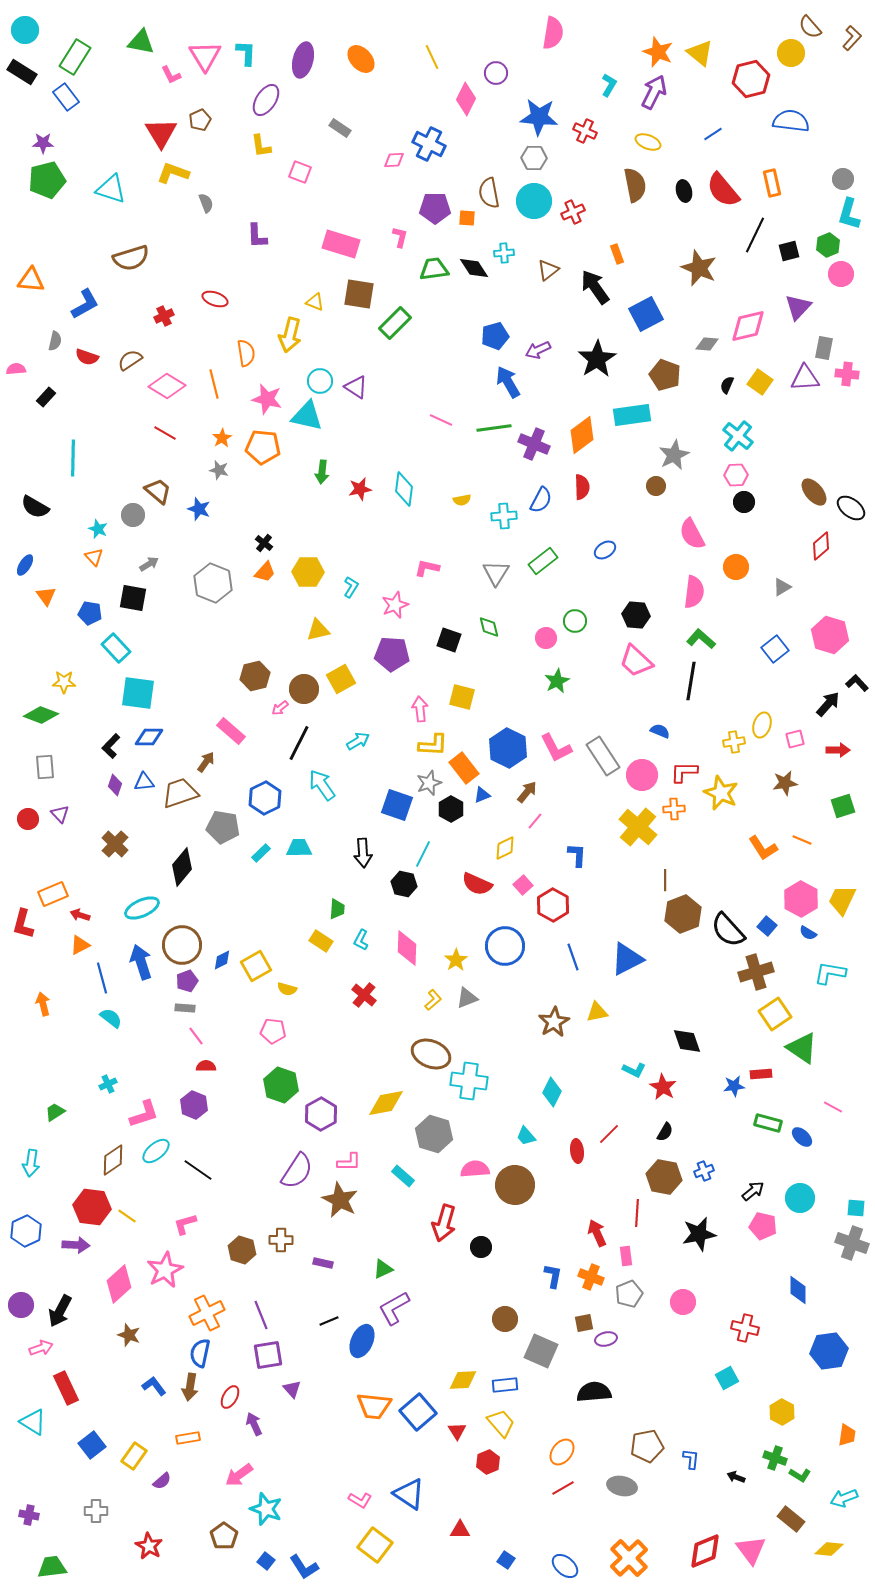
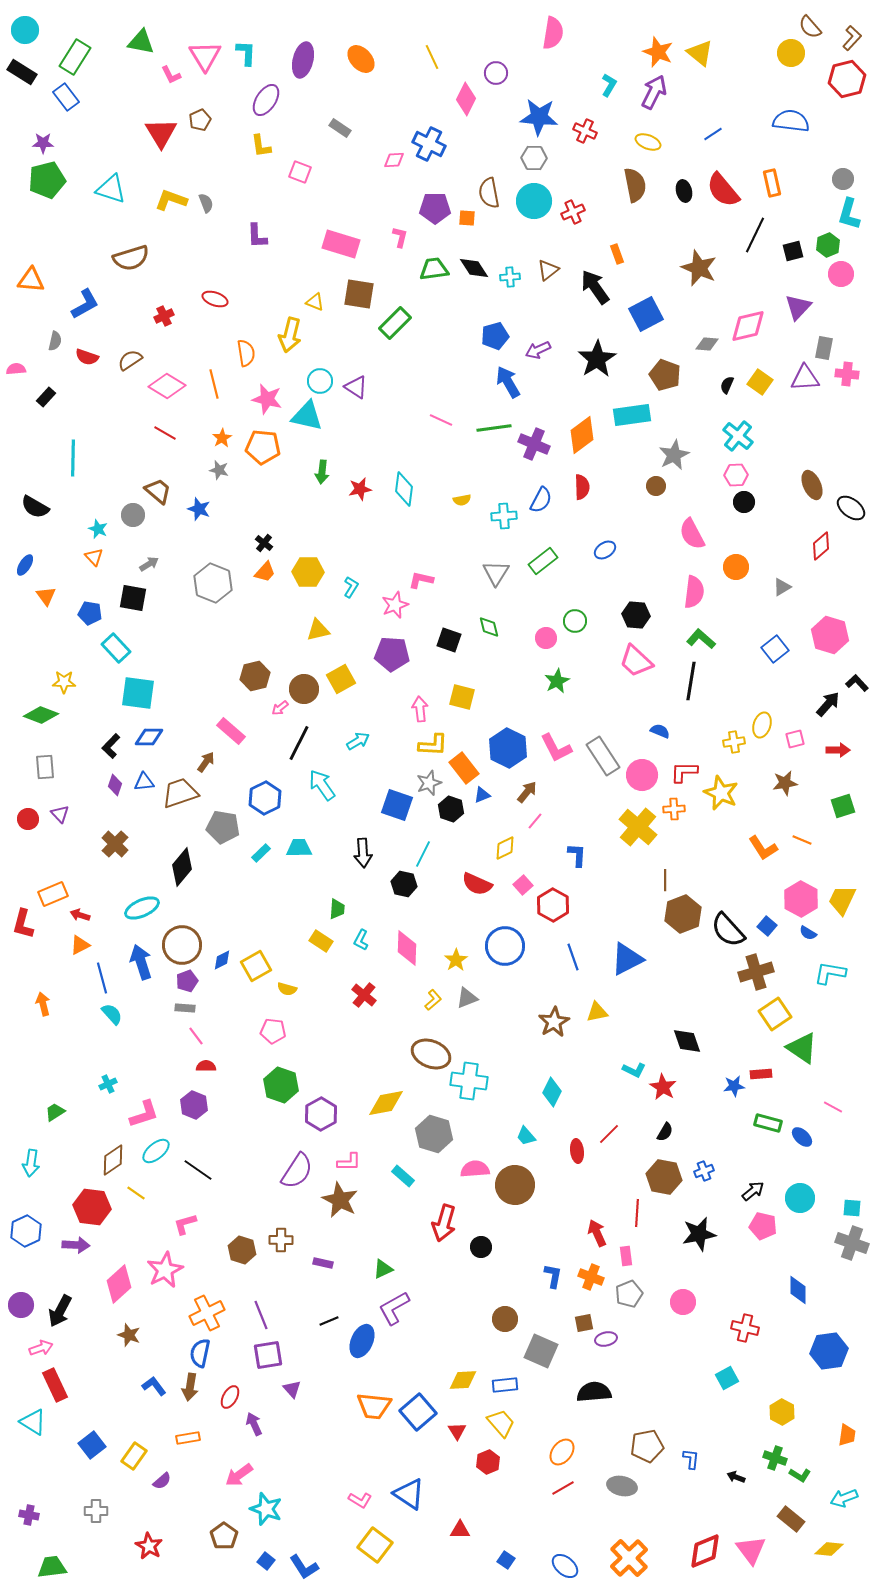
red hexagon at (751, 79): moved 96 px right
yellow L-shape at (173, 173): moved 2 px left, 27 px down
black square at (789, 251): moved 4 px right
cyan cross at (504, 253): moved 6 px right, 24 px down
brown ellipse at (814, 492): moved 2 px left, 7 px up; rotated 16 degrees clockwise
pink L-shape at (427, 568): moved 6 px left, 12 px down
black hexagon at (451, 809): rotated 10 degrees counterclockwise
cyan semicircle at (111, 1018): moved 1 px right, 4 px up; rotated 10 degrees clockwise
cyan square at (856, 1208): moved 4 px left
yellow line at (127, 1216): moved 9 px right, 23 px up
red rectangle at (66, 1388): moved 11 px left, 3 px up
